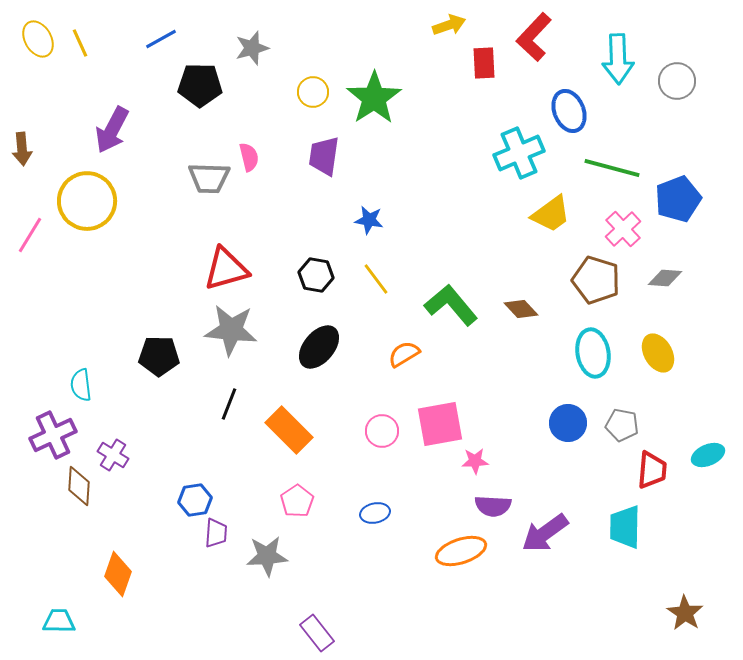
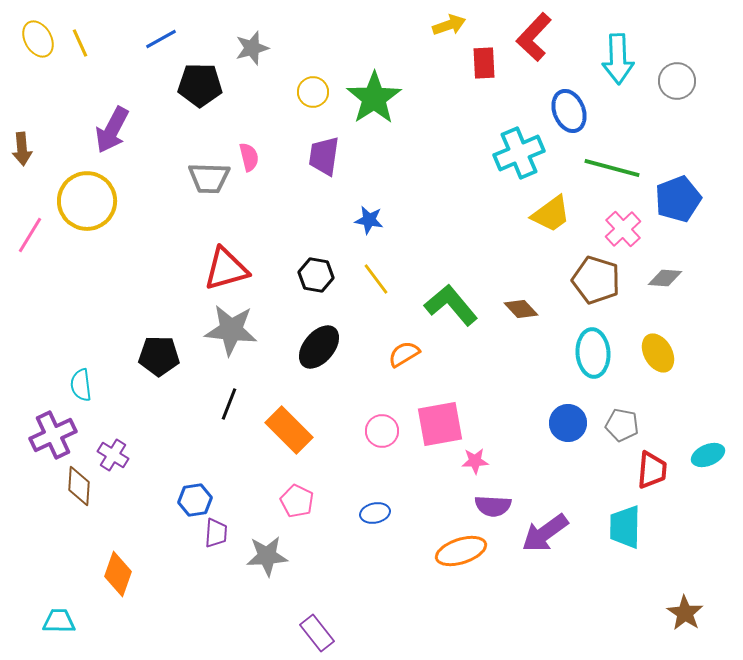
cyan ellipse at (593, 353): rotated 6 degrees clockwise
pink pentagon at (297, 501): rotated 12 degrees counterclockwise
